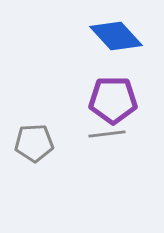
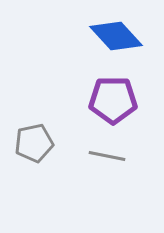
gray line: moved 22 px down; rotated 18 degrees clockwise
gray pentagon: rotated 9 degrees counterclockwise
